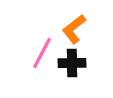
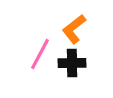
pink line: moved 2 px left, 1 px down
